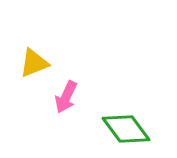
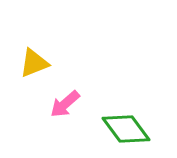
pink arrow: moved 1 px left, 7 px down; rotated 24 degrees clockwise
